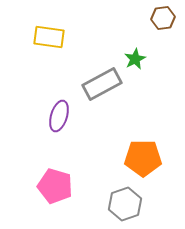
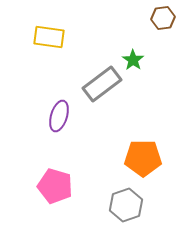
green star: moved 2 px left, 1 px down; rotated 10 degrees counterclockwise
gray rectangle: rotated 9 degrees counterclockwise
gray hexagon: moved 1 px right, 1 px down
